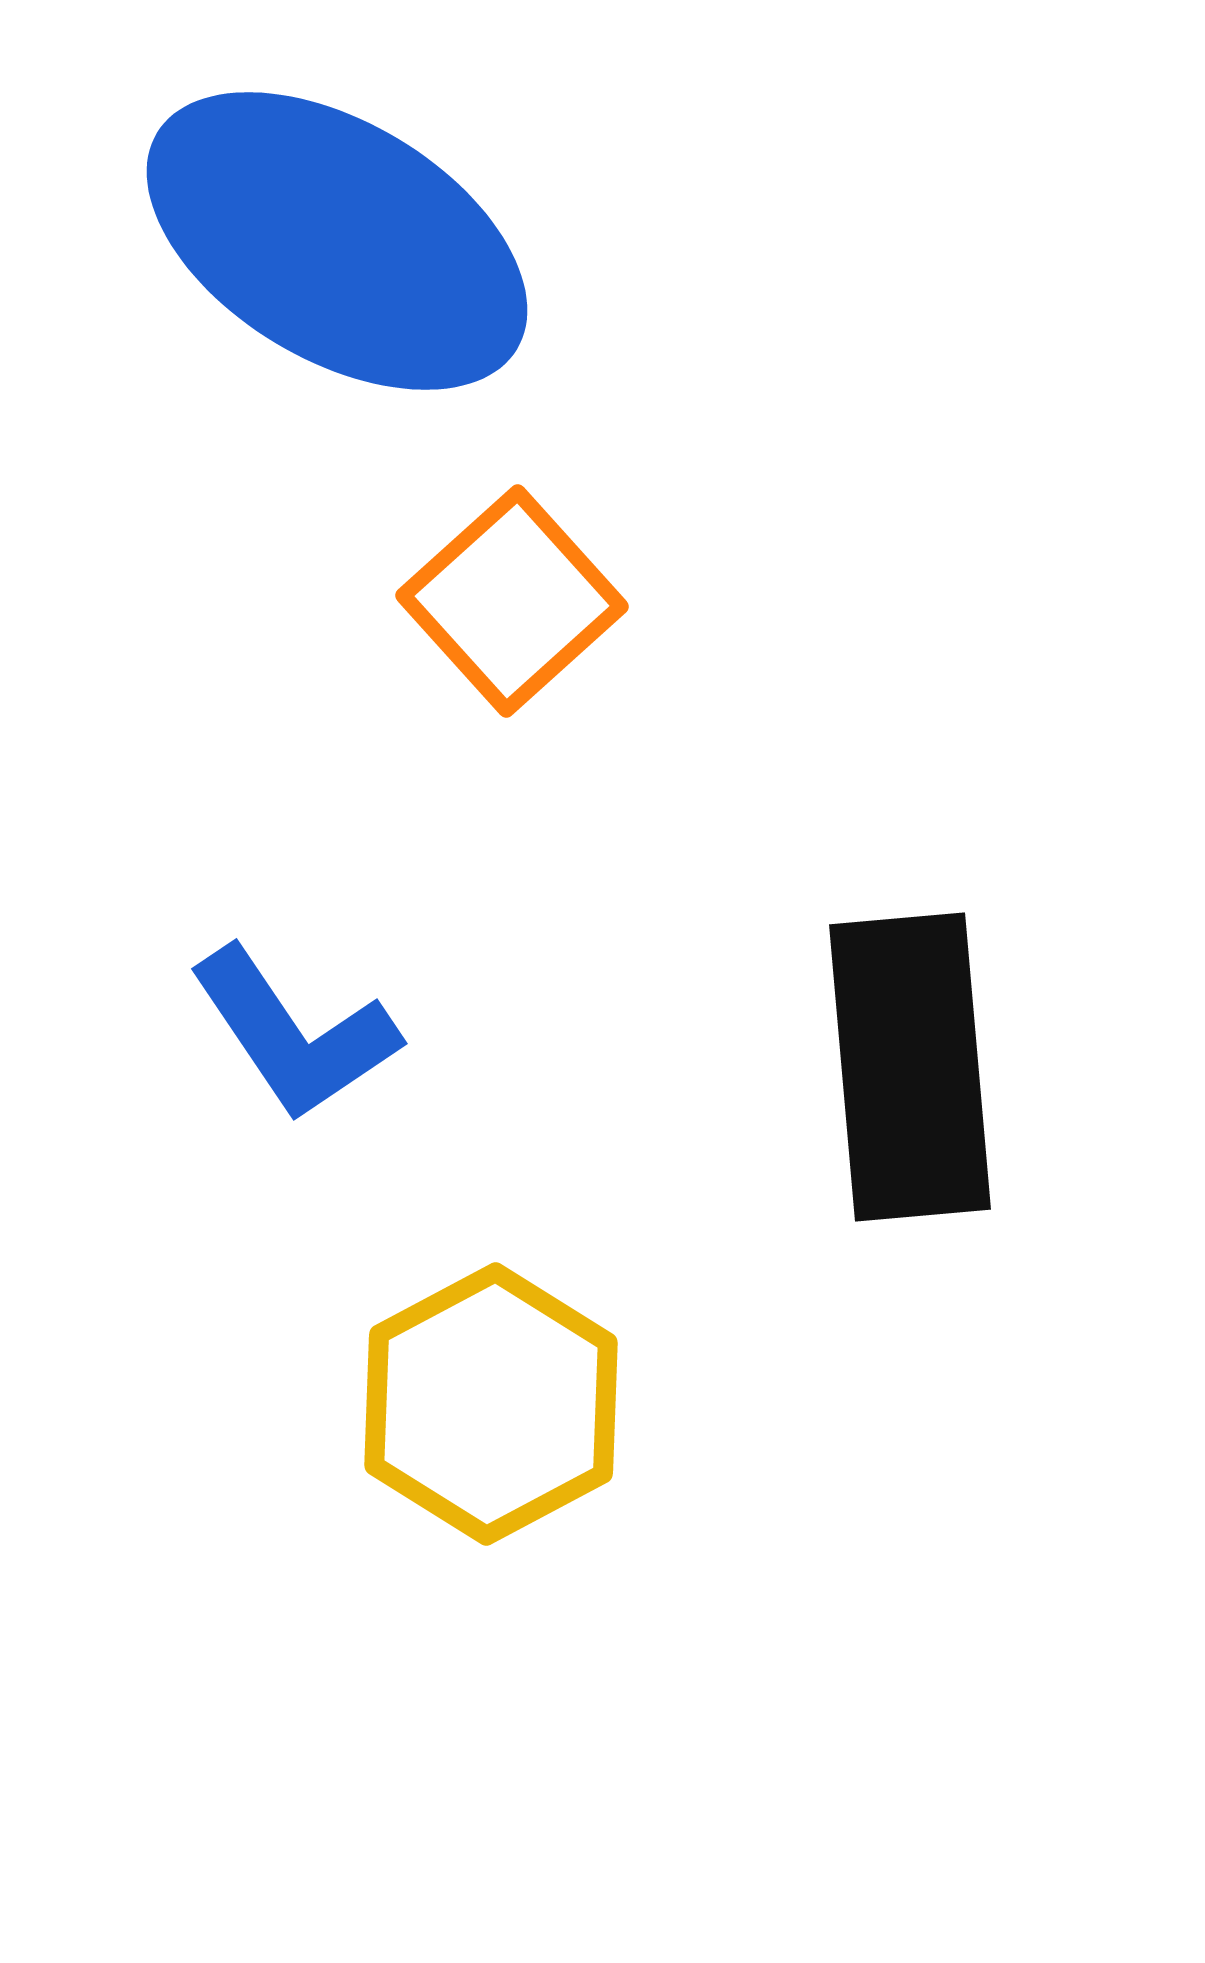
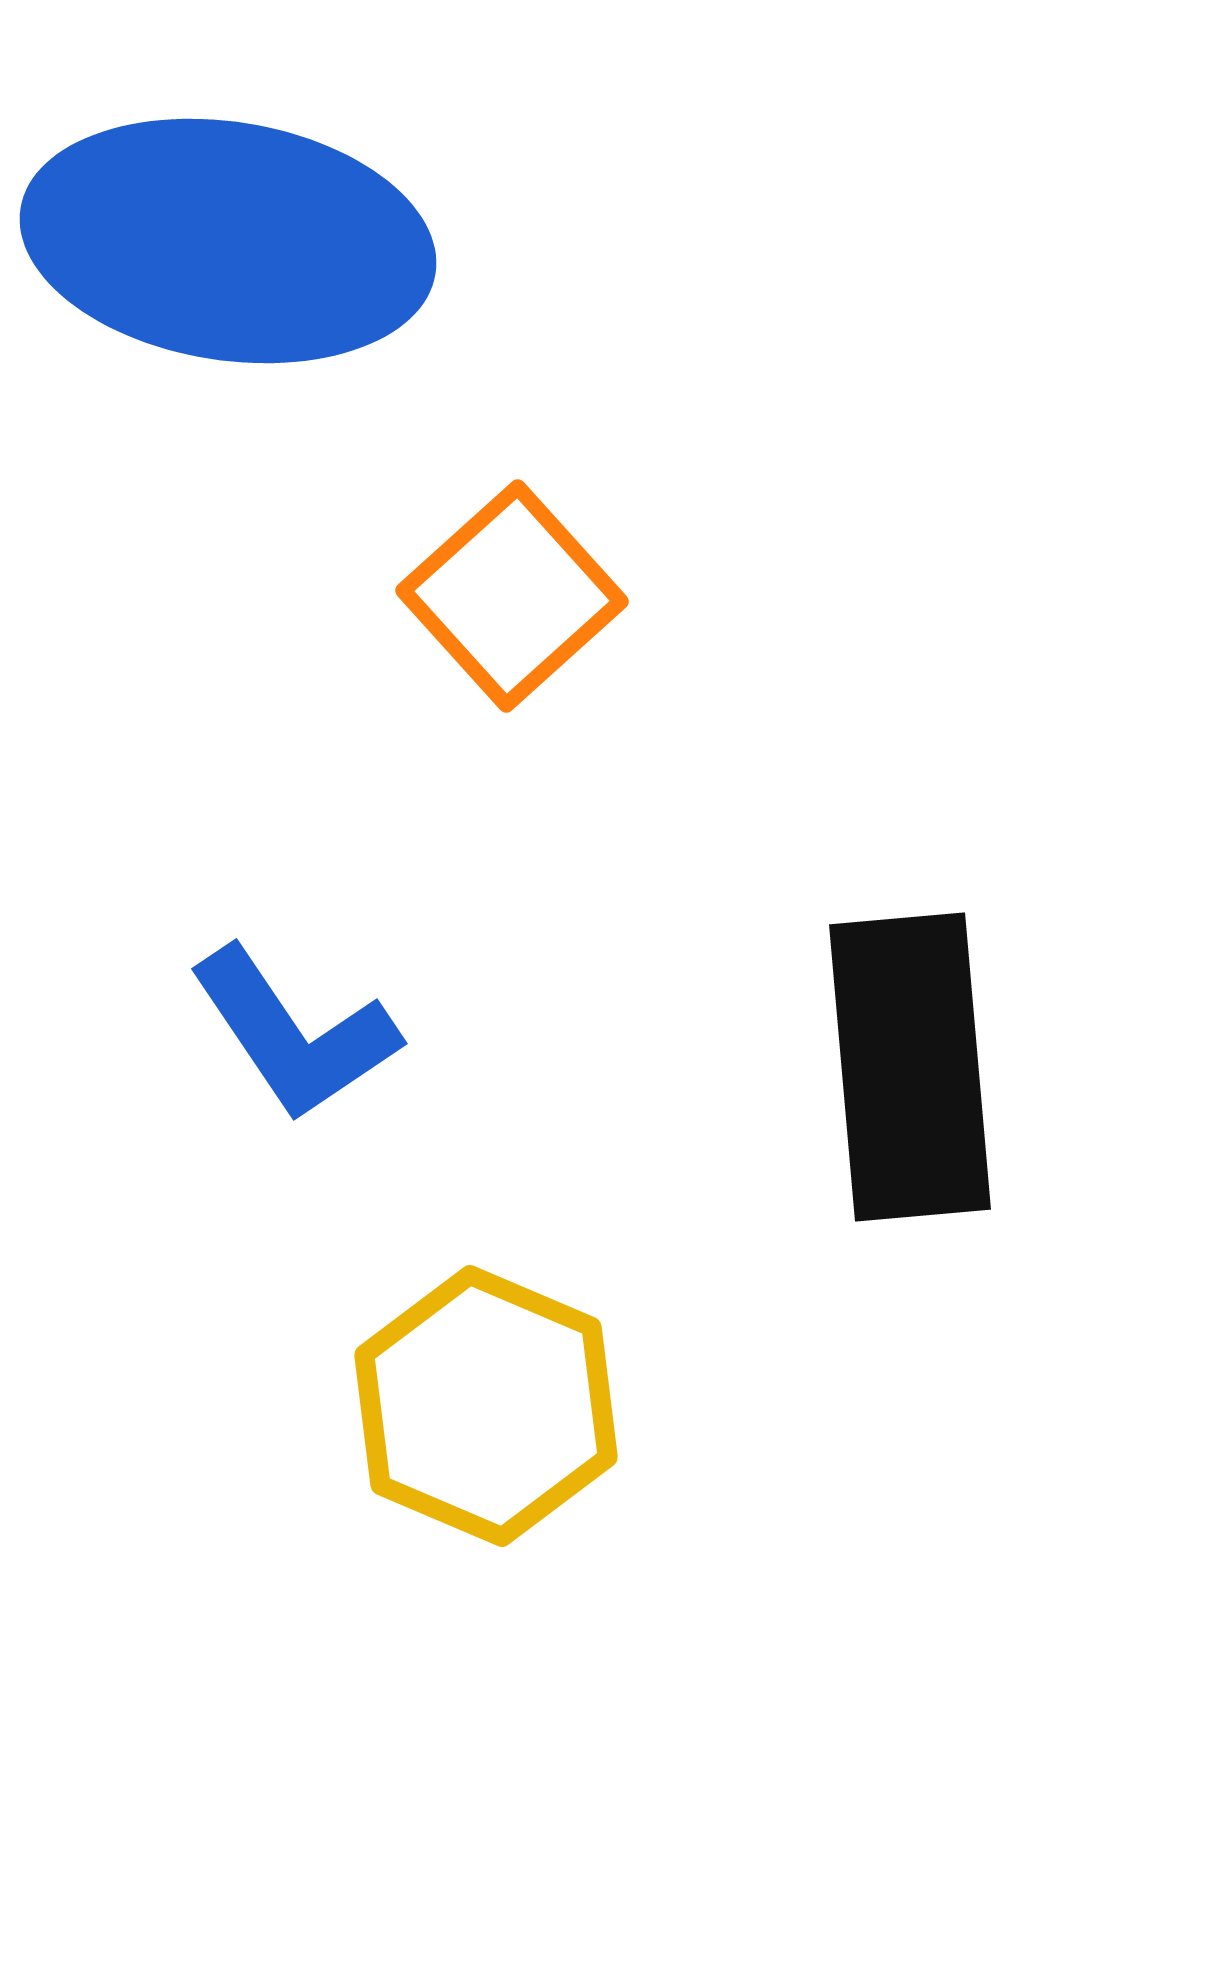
blue ellipse: moved 109 px left; rotated 22 degrees counterclockwise
orange square: moved 5 px up
yellow hexagon: moved 5 px left, 2 px down; rotated 9 degrees counterclockwise
